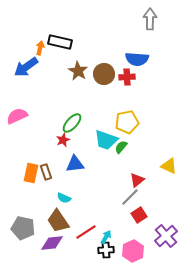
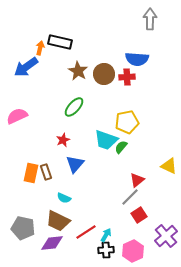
green ellipse: moved 2 px right, 16 px up
blue triangle: rotated 42 degrees counterclockwise
brown trapezoid: rotated 30 degrees counterclockwise
cyan arrow: moved 2 px up
